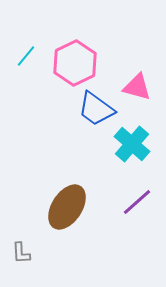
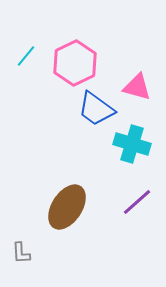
cyan cross: rotated 24 degrees counterclockwise
